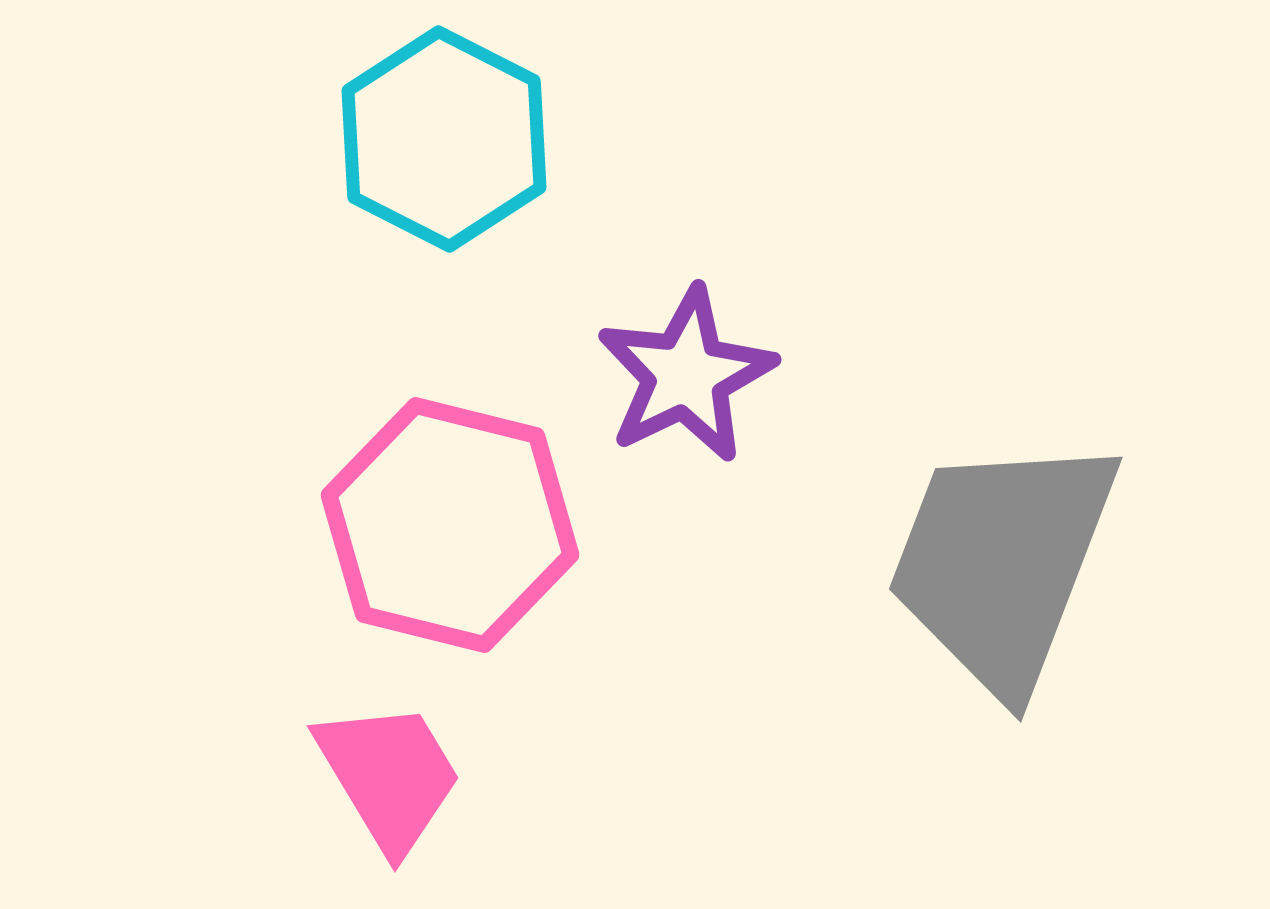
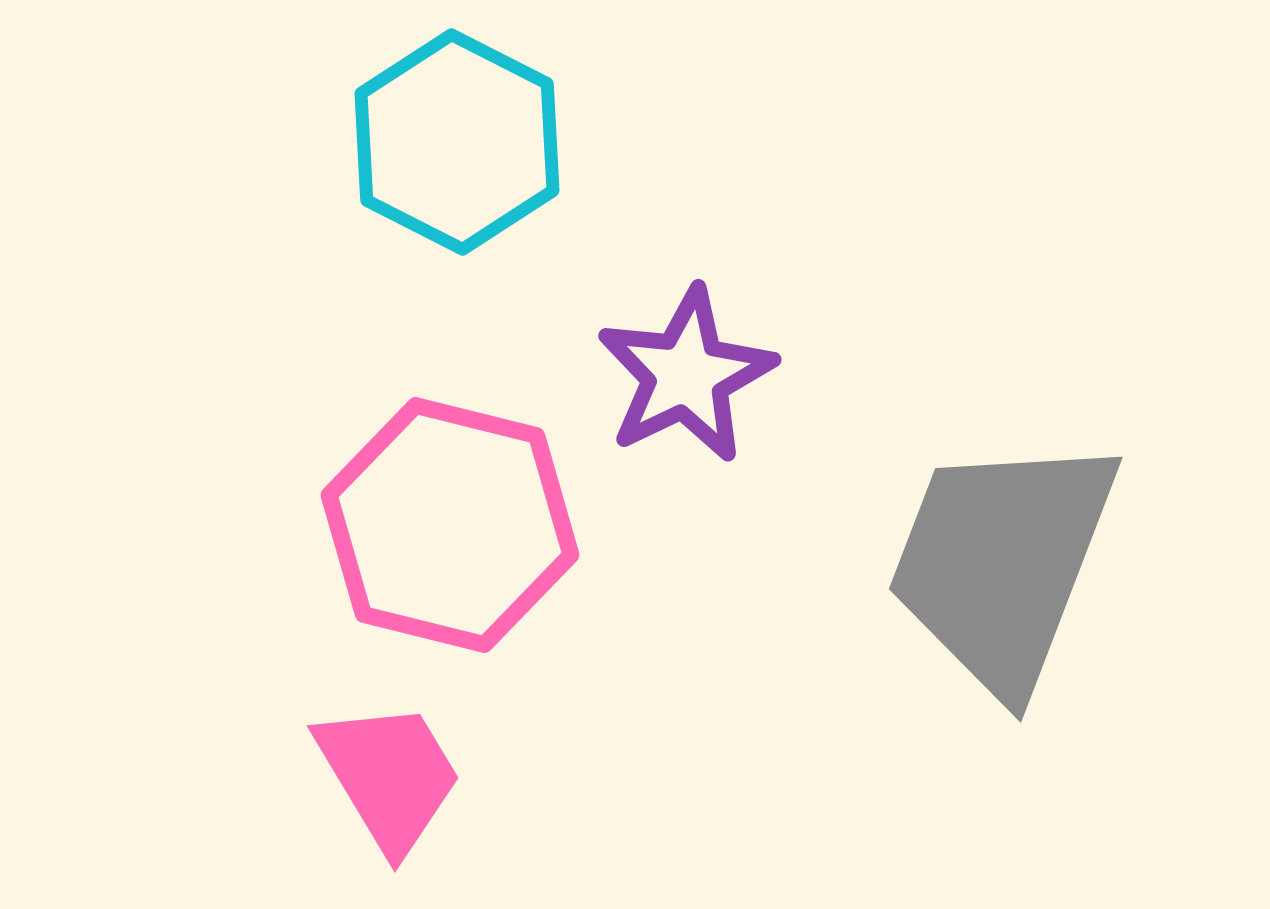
cyan hexagon: moved 13 px right, 3 px down
